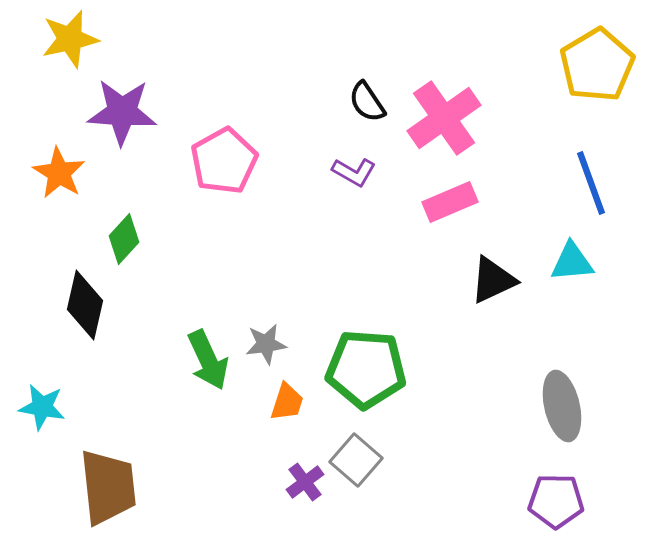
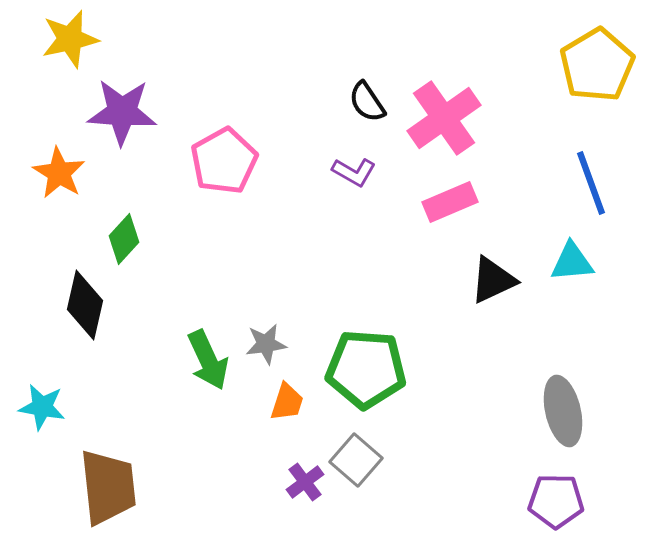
gray ellipse: moved 1 px right, 5 px down
